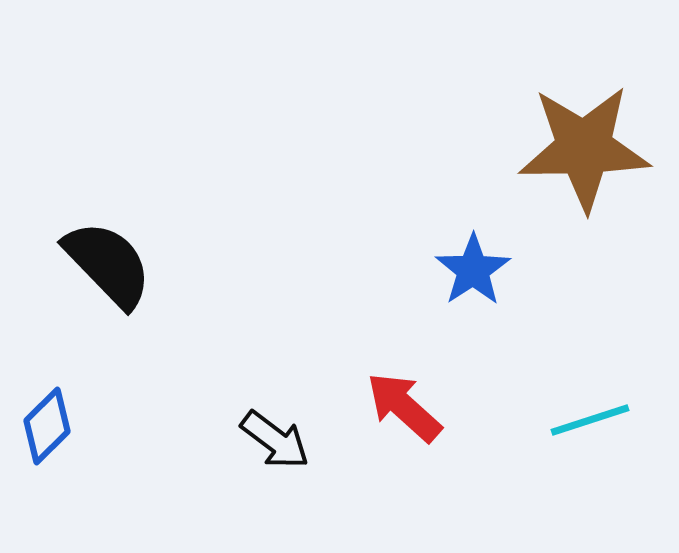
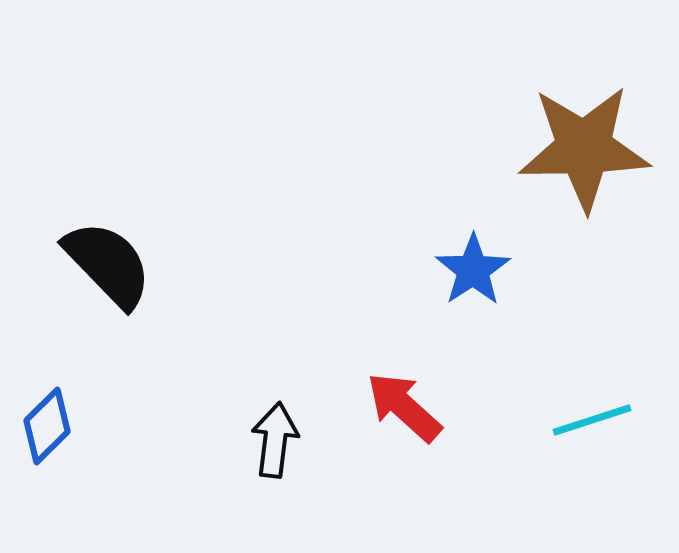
cyan line: moved 2 px right
black arrow: rotated 120 degrees counterclockwise
